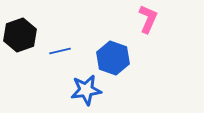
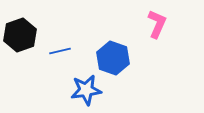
pink L-shape: moved 9 px right, 5 px down
